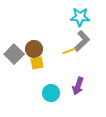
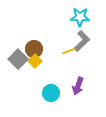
gray square: moved 4 px right, 5 px down
yellow square: moved 2 px left, 2 px up; rotated 32 degrees counterclockwise
